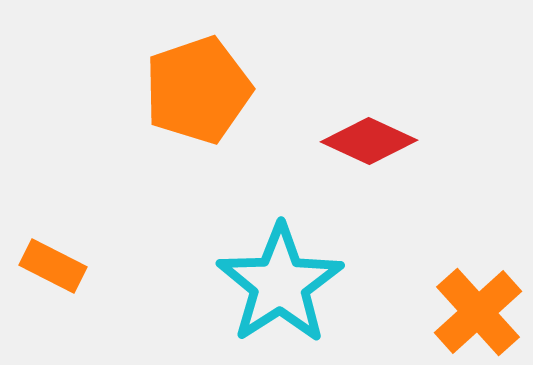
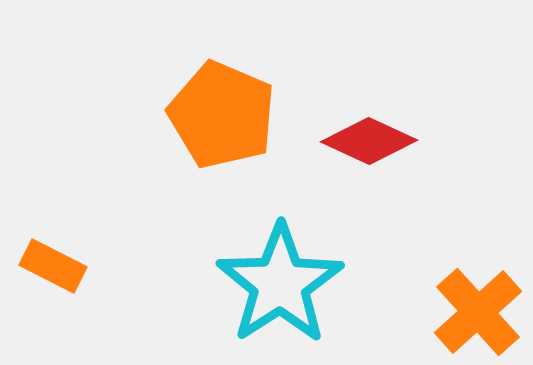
orange pentagon: moved 24 px right, 25 px down; rotated 30 degrees counterclockwise
